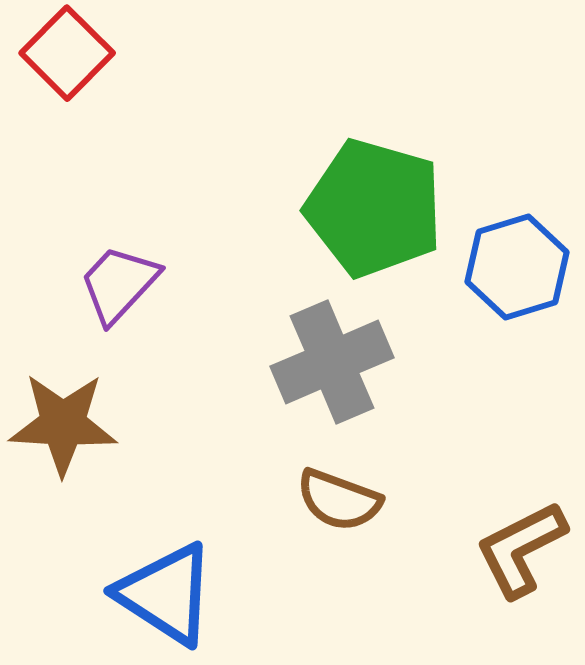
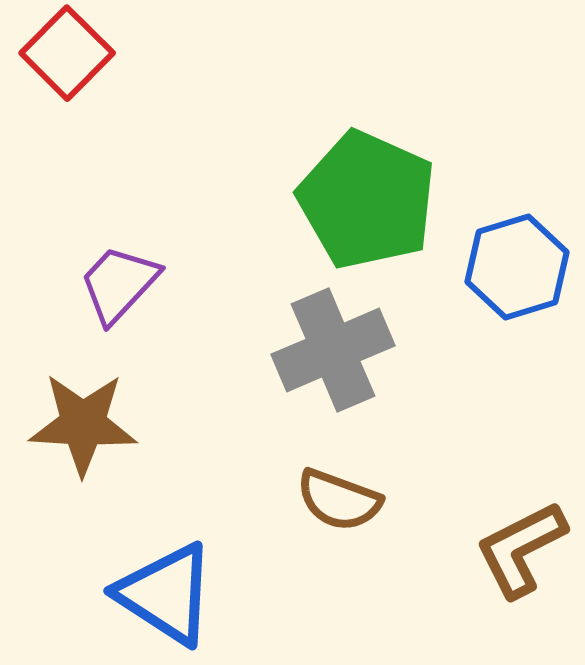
green pentagon: moved 7 px left, 8 px up; rotated 8 degrees clockwise
gray cross: moved 1 px right, 12 px up
brown star: moved 20 px right
